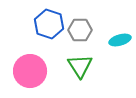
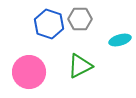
gray hexagon: moved 11 px up
green triangle: rotated 36 degrees clockwise
pink circle: moved 1 px left, 1 px down
